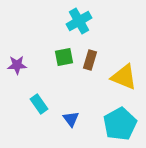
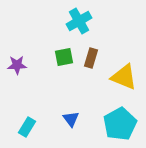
brown rectangle: moved 1 px right, 2 px up
cyan rectangle: moved 12 px left, 23 px down; rotated 66 degrees clockwise
